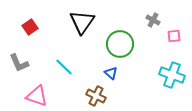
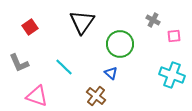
brown cross: rotated 12 degrees clockwise
